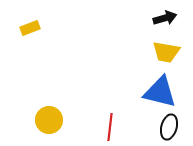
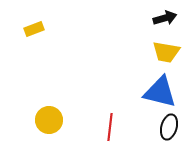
yellow rectangle: moved 4 px right, 1 px down
